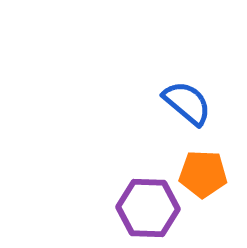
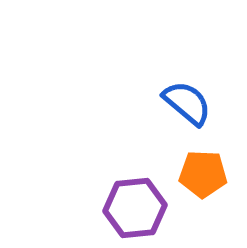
purple hexagon: moved 13 px left; rotated 8 degrees counterclockwise
